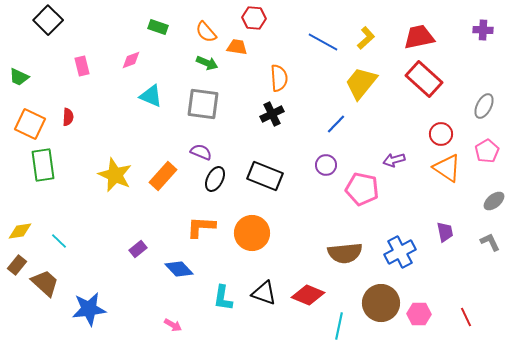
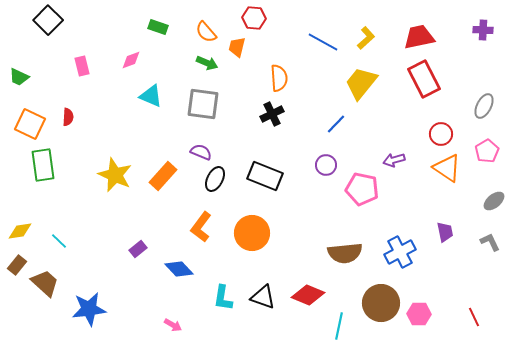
orange trapezoid at (237, 47): rotated 85 degrees counterclockwise
red rectangle at (424, 79): rotated 21 degrees clockwise
orange L-shape at (201, 227): rotated 56 degrees counterclockwise
black triangle at (264, 293): moved 1 px left, 4 px down
red line at (466, 317): moved 8 px right
